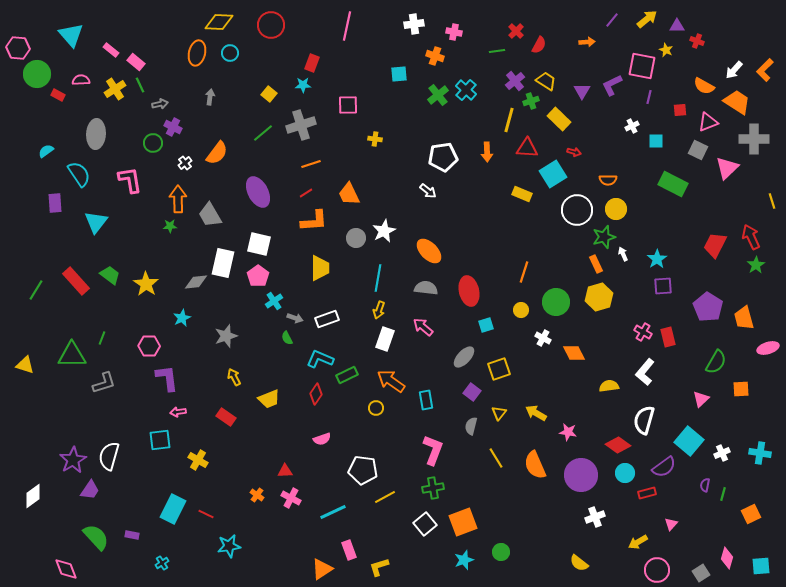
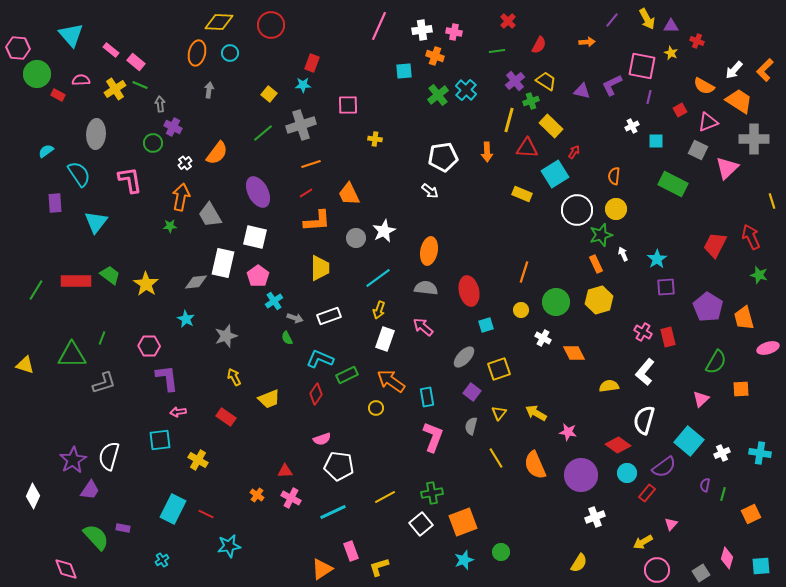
yellow arrow at (647, 19): rotated 100 degrees clockwise
white cross at (414, 24): moved 8 px right, 6 px down
pink line at (347, 26): moved 32 px right; rotated 12 degrees clockwise
purple triangle at (677, 26): moved 6 px left
red cross at (516, 31): moved 8 px left, 10 px up
yellow star at (666, 50): moved 5 px right, 3 px down
cyan square at (399, 74): moved 5 px right, 3 px up
green line at (140, 85): rotated 42 degrees counterclockwise
purple triangle at (582, 91): rotated 48 degrees counterclockwise
gray arrow at (210, 97): moved 1 px left, 7 px up
orange trapezoid at (737, 102): moved 2 px right, 1 px up
gray arrow at (160, 104): rotated 84 degrees counterclockwise
red square at (680, 110): rotated 24 degrees counterclockwise
yellow rectangle at (559, 119): moved 8 px left, 7 px down
red arrow at (574, 152): rotated 72 degrees counterclockwise
cyan square at (553, 174): moved 2 px right
orange semicircle at (608, 180): moved 6 px right, 4 px up; rotated 96 degrees clockwise
white arrow at (428, 191): moved 2 px right
orange arrow at (178, 199): moved 3 px right, 2 px up; rotated 12 degrees clockwise
orange L-shape at (314, 221): moved 3 px right
green star at (604, 237): moved 3 px left, 2 px up
white square at (259, 244): moved 4 px left, 7 px up
orange ellipse at (429, 251): rotated 56 degrees clockwise
green star at (756, 265): moved 3 px right, 10 px down; rotated 24 degrees counterclockwise
cyan line at (378, 278): rotated 44 degrees clockwise
red rectangle at (76, 281): rotated 48 degrees counterclockwise
purple square at (663, 286): moved 3 px right, 1 px down
yellow hexagon at (599, 297): moved 3 px down
cyan star at (182, 318): moved 4 px right, 1 px down; rotated 18 degrees counterclockwise
white rectangle at (327, 319): moved 2 px right, 3 px up
cyan rectangle at (426, 400): moved 1 px right, 3 px up
pink L-shape at (433, 450): moved 13 px up
white pentagon at (363, 470): moved 24 px left, 4 px up
cyan circle at (625, 473): moved 2 px right
green cross at (433, 488): moved 1 px left, 5 px down
red rectangle at (647, 493): rotated 36 degrees counterclockwise
white diamond at (33, 496): rotated 30 degrees counterclockwise
white square at (425, 524): moved 4 px left
purple rectangle at (132, 535): moved 9 px left, 7 px up
yellow arrow at (638, 542): moved 5 px right
pink rectangle at (349, 550): moved 2 px right, 1 px down
cyan cross at (162, 563): moved 3 px up
yellow semicircle at (579, 563): rotated 96 degrees counterclockwise
